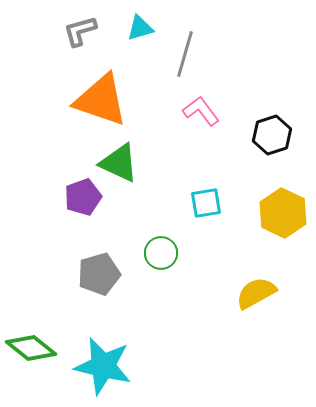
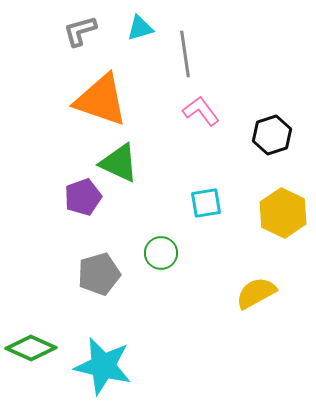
gray line: rotated 24 degrees counterclockwise
green diamond: rotated 15 degrees counterclockwise
